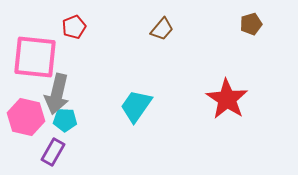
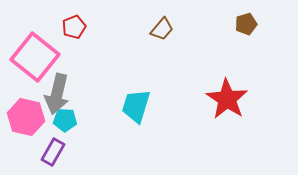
brown pentagon: moved 5 px left
pink square: rotated 33 degrees clockwise
cyan trapezoid: rotated 18 degrees counterclockwise
